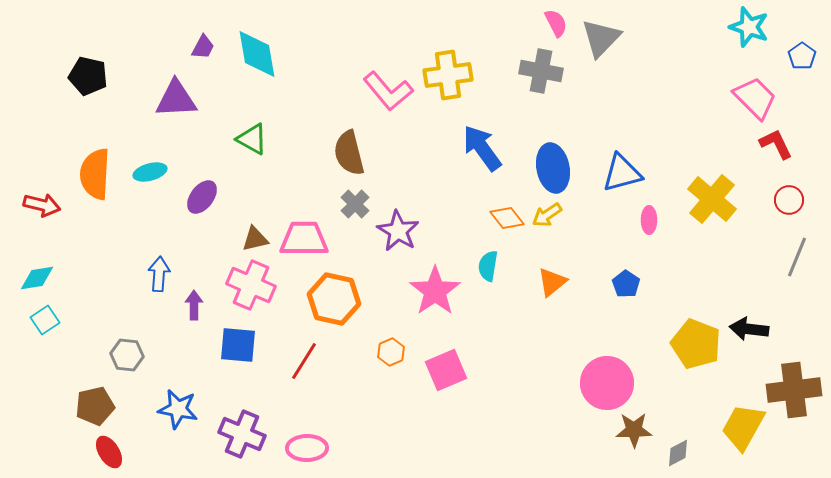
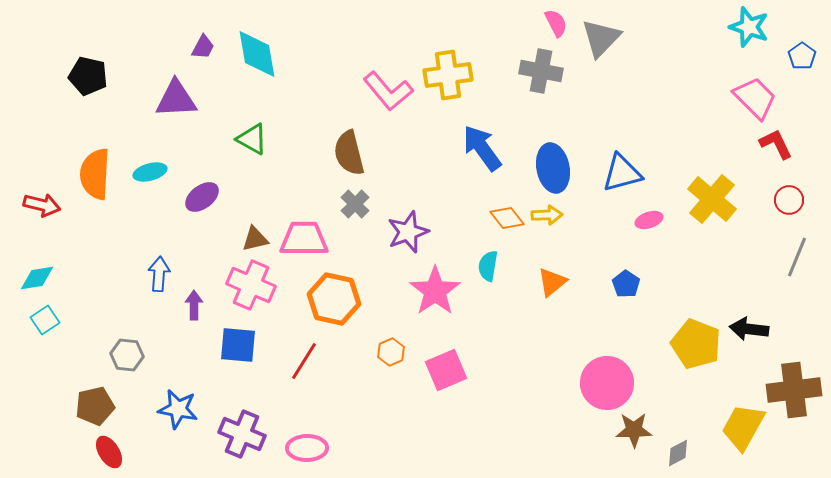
purple ellipse at (202, 197): rotated 16 degrees clockwise
yellow arrow at (547, 215): rotated 148 degrees counterclockwise
pink ellipse at (649, 220): rotated 72 degrees clockwise
purple star at (398, 231): moved 10 px right, 1 px down; rotated 21 degrees clockwise
